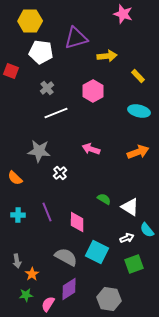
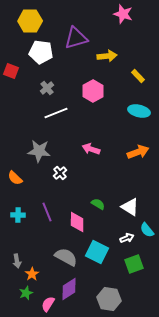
green semicircle: moved 6 px left, 5 px down
green star: moved 2 px up; rotated 16 degrees counterclockwise
